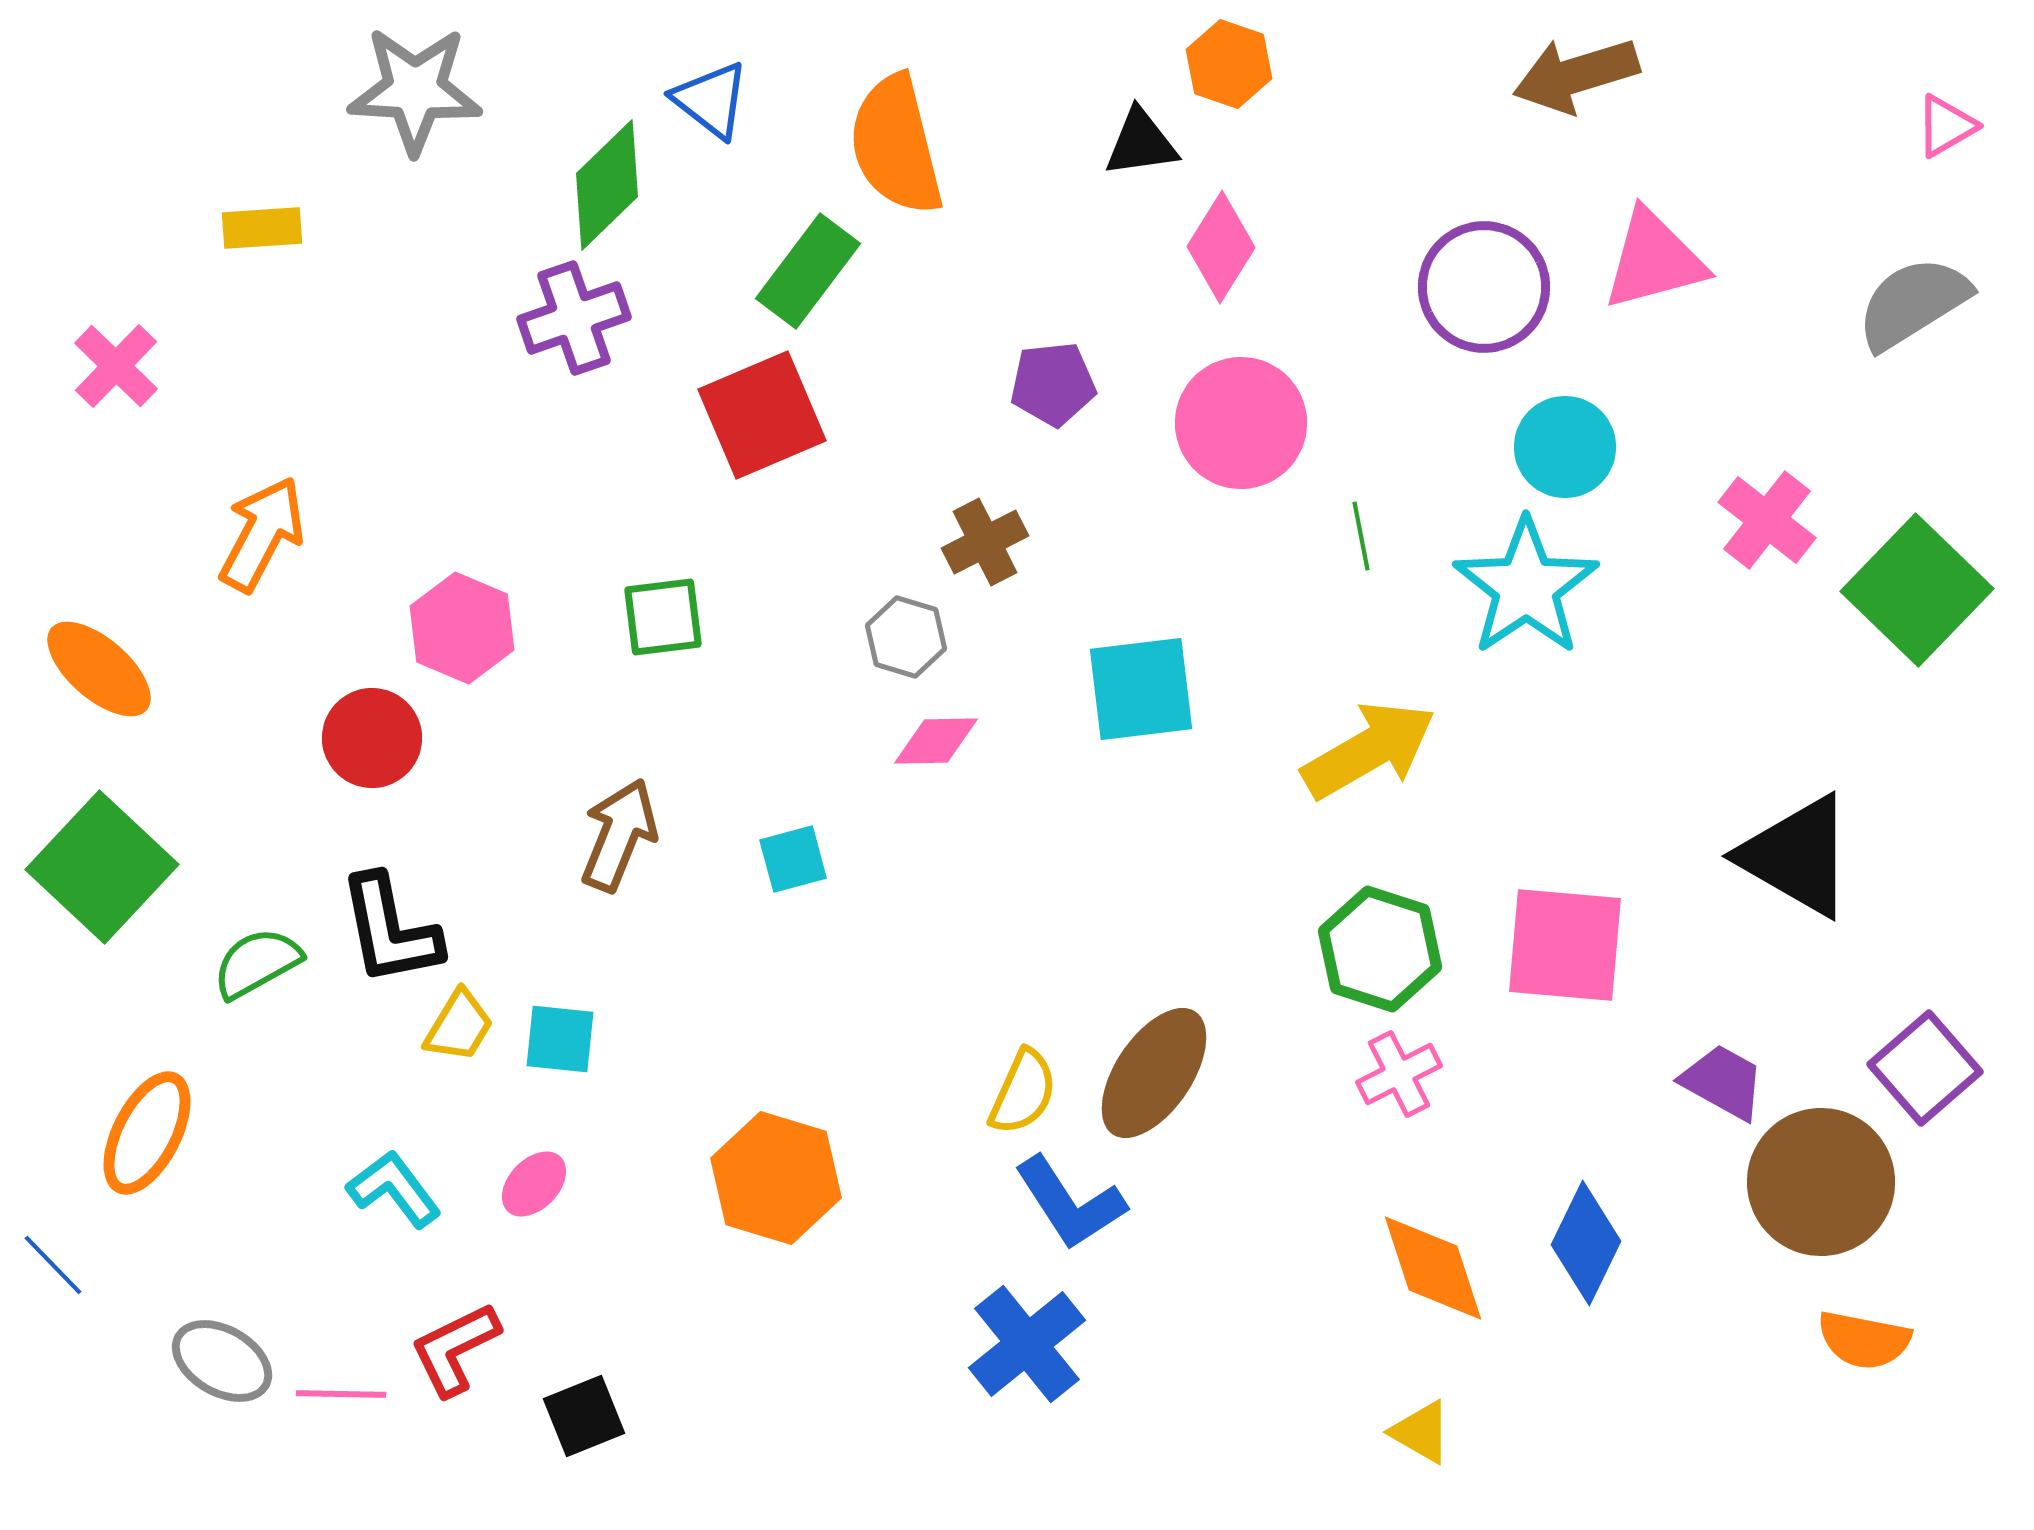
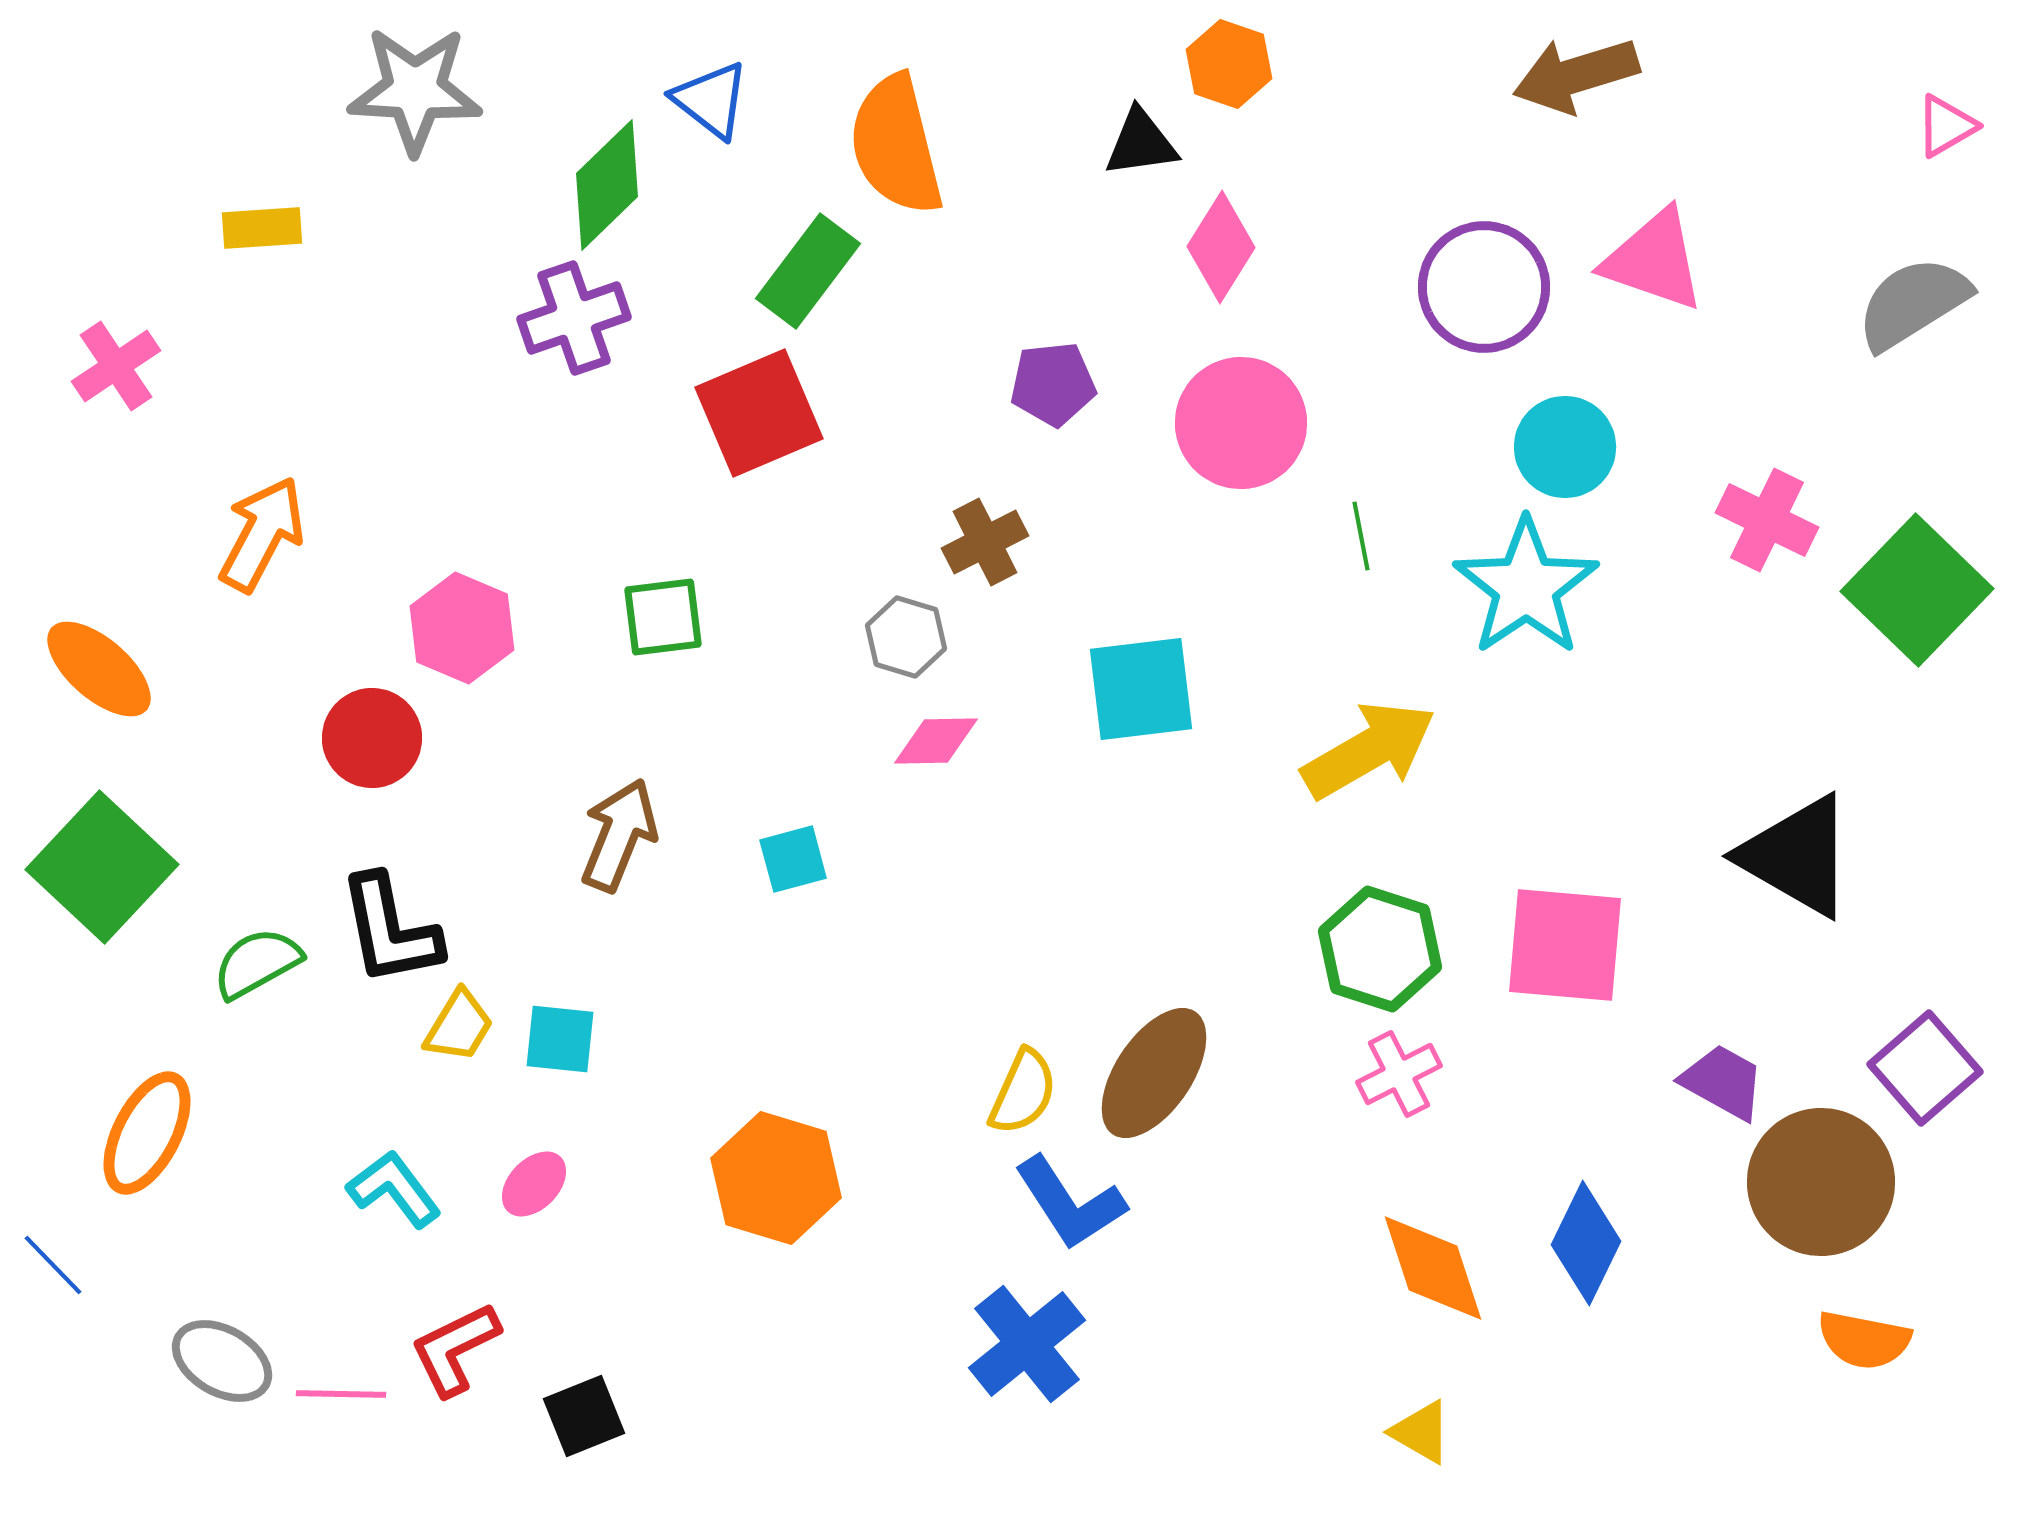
pink triangle at (1654, 260): rotated 34 degrees clockwise
pink cross at (116, 366): rotated 12 degrees clockwise
red square at (762, 415): moved 3 px left, 2 px up
pink cross at (1767, 520): rotated 12 degrees counterclockwise
